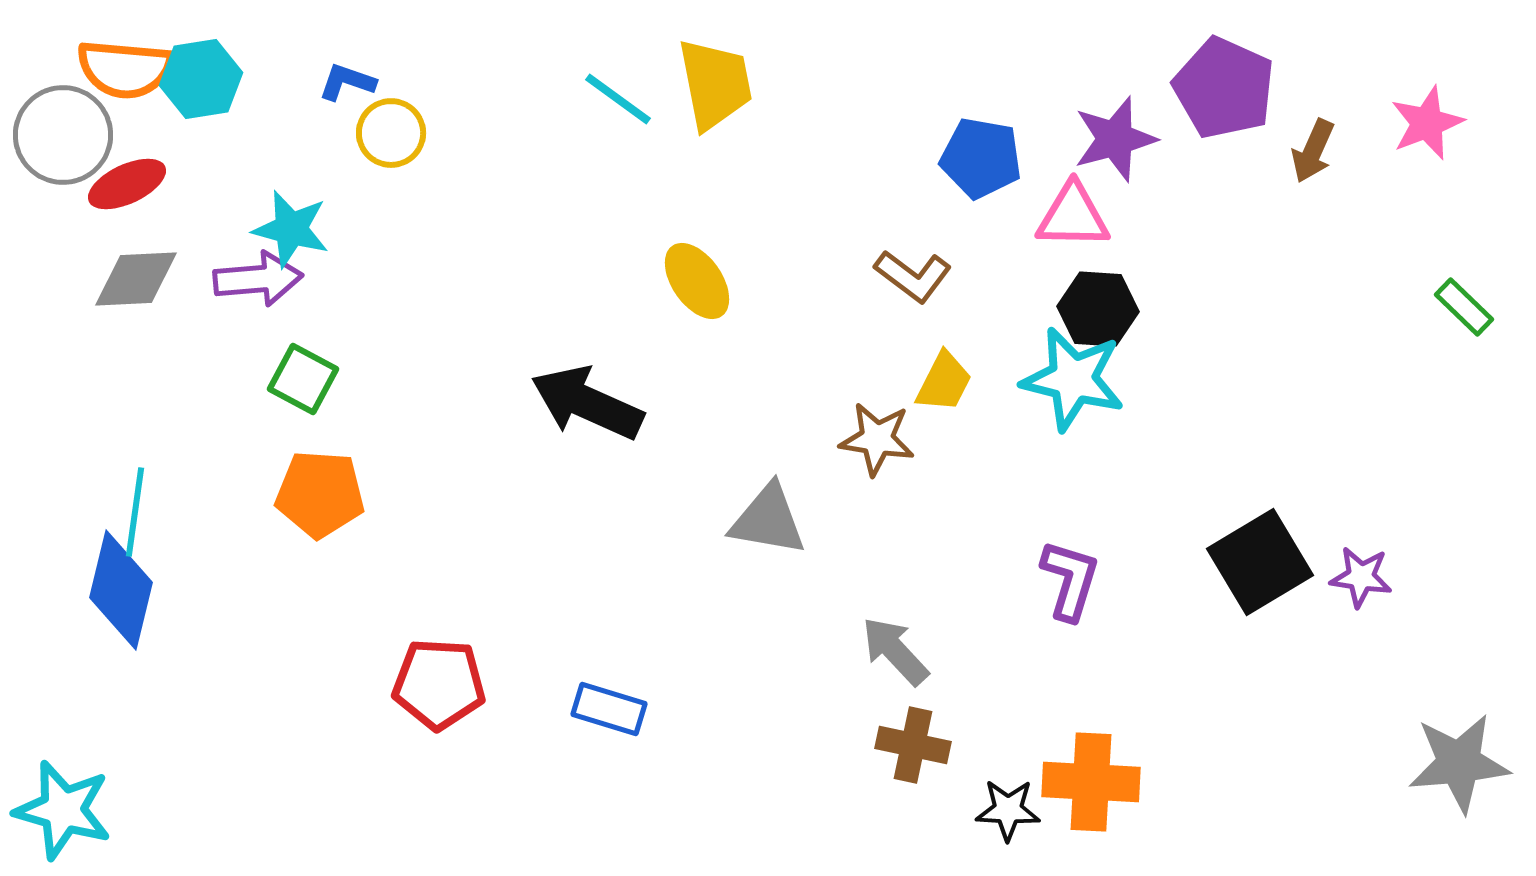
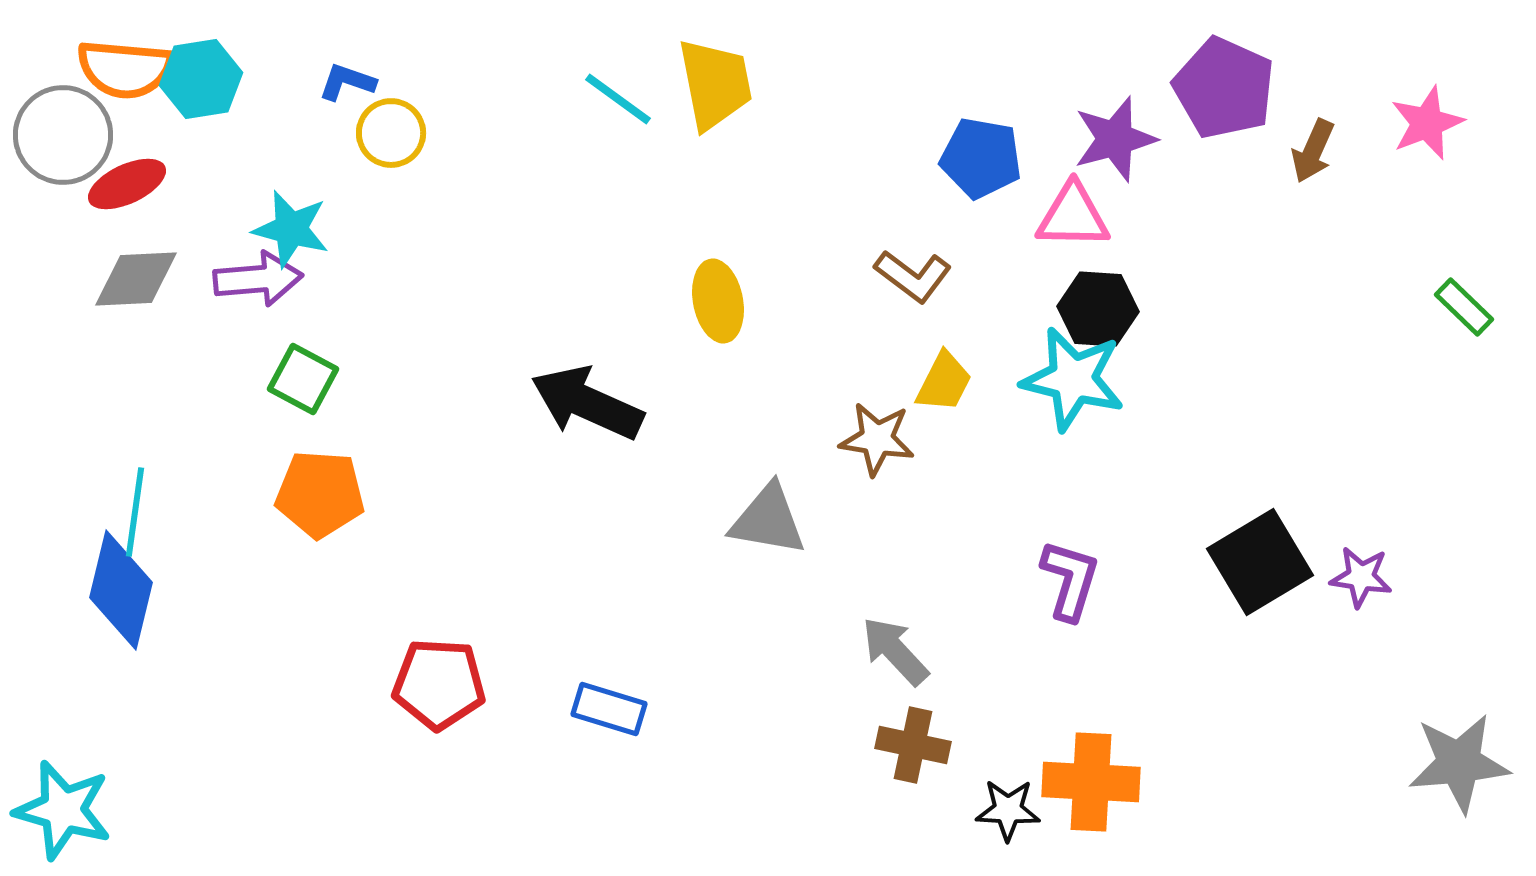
yellow ellipse at (697, 281): moved 21 px right, 20 px down; rotated 24 degrees clockwise
